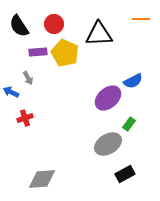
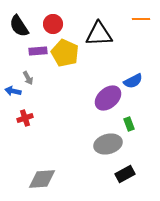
red circle: moved 1 px left
purple rectangle: moved 1 px up
blue arrow: moved 2 px right, 1 px up; rotated 14 degrees counterclockwise
green rectangle: rotated 56 degrees counterclockwise
gray ellipse: rotated 16 degrees clockwise
